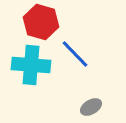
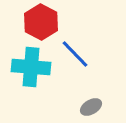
red hexagon: rotated 12 degrees clockwise
cyan cross: moved 2 px down
